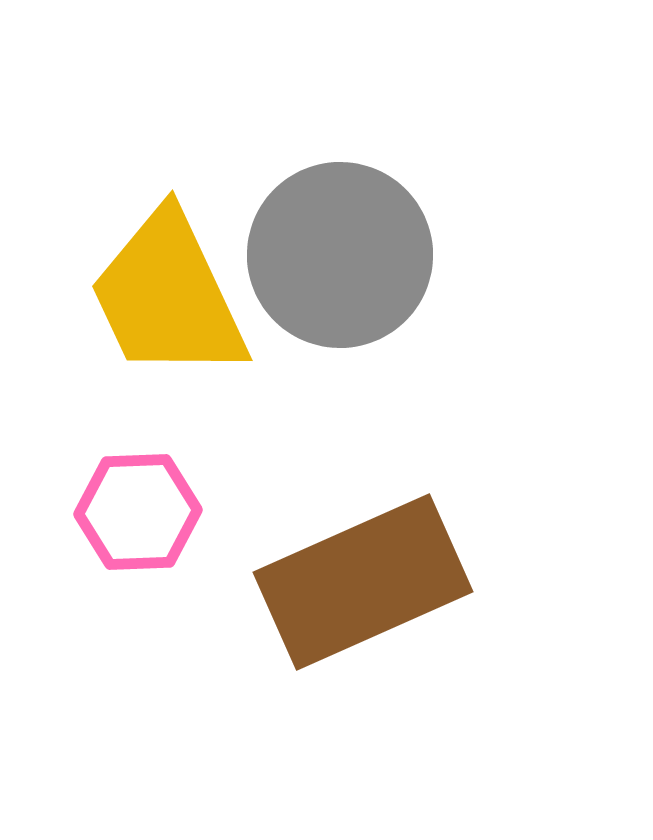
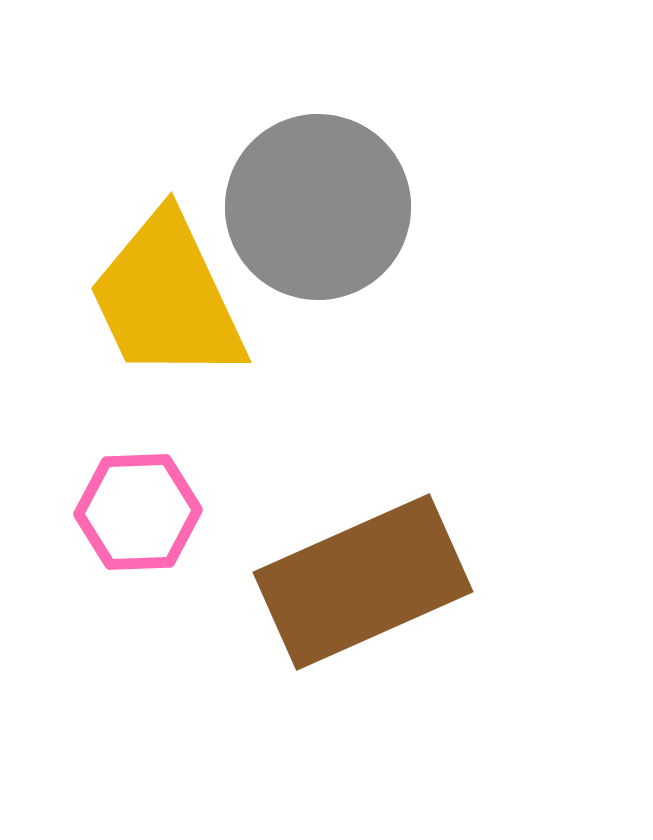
gray circle: moved 22 px left, 48 px up
yellow trapezoid: moved 1 px left, 2 px down
